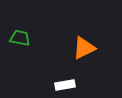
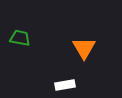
orange triangle: rotated 35 degrees counterclockwise
